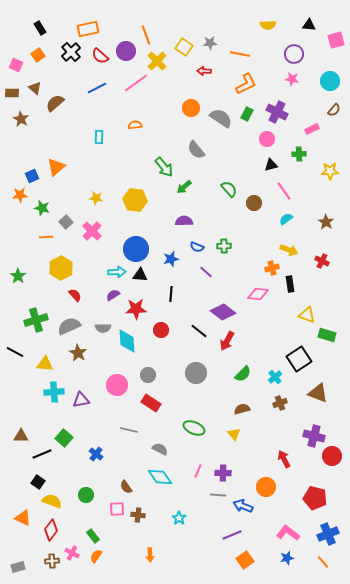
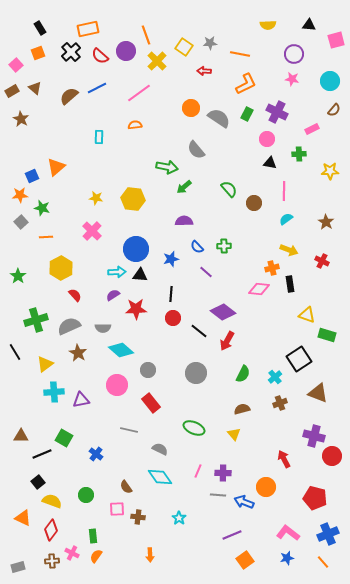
orange square at (38, 55): moved 2 px up; rotated 16 degrees clockwise
pink square at (16, 65): rotated 24 degrees clockwise
pink line at (136, 83): moved 3 px right, 10 px down
brown rectangle at (12, 93): moved 2 px up; rotated 32 degrees counterclockwise
brown semicircle at (55, 103): moved 14 px right, 7 px up
gray semicircle at (221, 118): moved 2 px left
black triangle at (271, 165): moved 1 px left, 2 px up; rotated 24 degrees clockwise
green arrow at (164, 167): moved 3 px right; rotated 40 degrees counterclockwise
pink line at (284, 191): rotated 36 degrees clockwise
yellow hexagon at (135, 200): moved 2 px left, 1 px up
gray square at (66, 222): moved 45 px left
blue semicircle at (197, 247): rotated 24 degrees clockwise
pink diamond at (258, 294): moved 1 px right, 5 px up
red circle at (161, 330): moved 12 px right, 12 px up
cyan diamond at (127, 341): moved 6 px left, 9 px down; rotated 45 degrees counterclockwise
black line at (15, 352): rotated 30 degrees clockwise
yellow triangle at (45, 364): rotated 42 degrees counterclockwise
green semicircle at (243, 374): rotated 18 degrees counterclockwise
gray circle at (148, 375): moved 5 px up
red rectangle at (151, 403): rotated 18 degrees clockwise
green square at (64, 438): rotated 12 degrees counterclockwise
black square at (38, 482): rotated 16 degrees clockwise
blue arrow at (243, 506): moved 1 px right, 4 px up
brown cross at (138, 515): moved 2 px down
green rectangle at (93, 536): rotated 32 degrees clockwise
